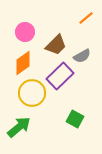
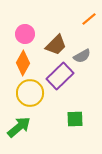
orange line: moved 3 px right, 1 px down
pink circle: moved 2 px down
orange diamond: rotated 25 degrees counterclockwise
yellow circle: moved 2 px left
green square: rotated 30 degrees counterclockwise
